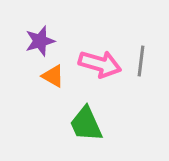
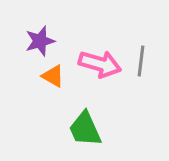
green trapezoid: moved 1 px left, 5 px down
